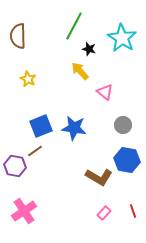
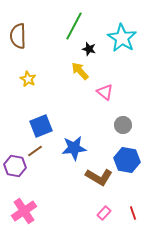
blue star: moved 20 px down; rotated 15 degrees counterclockwise
red line: moved 2 px down
